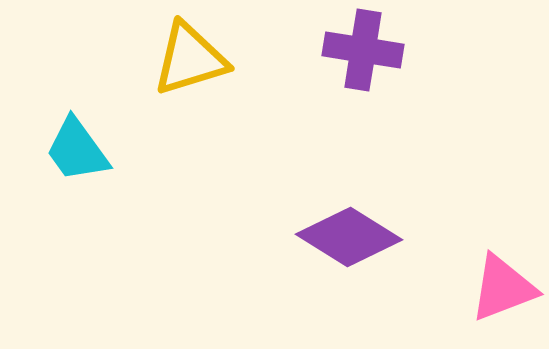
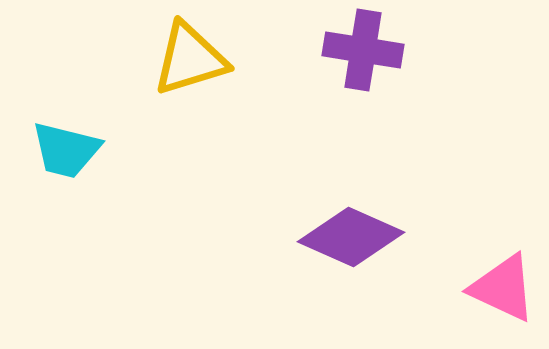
cyan trapezoid: moved 11 px left; rotated 40 degrees counterclockwise
purple diamond: moved 2 px right; rotated 8 degrees counterclockwise
pink triangle: rotated 46 degrees clockwise
